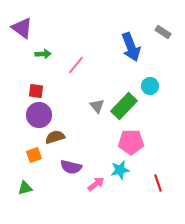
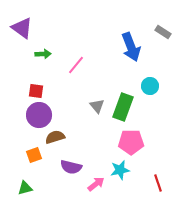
green rectangle: moved 1 px left, 1 px down; rotated 24 degrees counterclockwise
